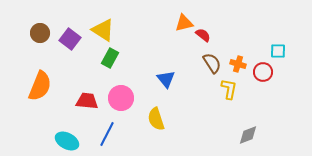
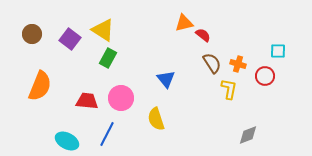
brown circle: moved 8 px left, 1 px down
green rectangle: moved 2 px left
red circle: moved 2 px right, 4 px down
